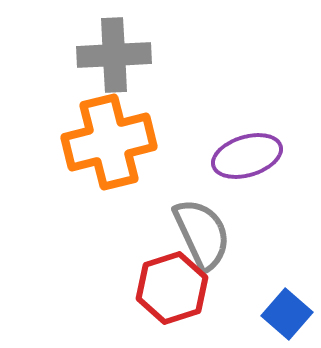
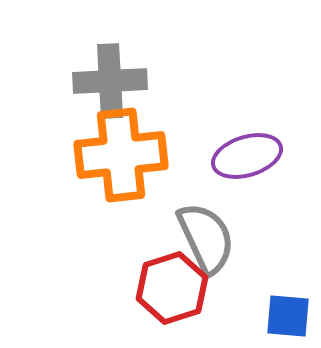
gray cross: moved 4 px left, 26 px down
orange cross: moved 12 px right, 13 px down; rotated 8 degrees clockwise
gray semicircle: moved 4 px right, 4 px down
blue square: moved 1 px right, 2 px down; rotated 36 degrees counterclockwise
